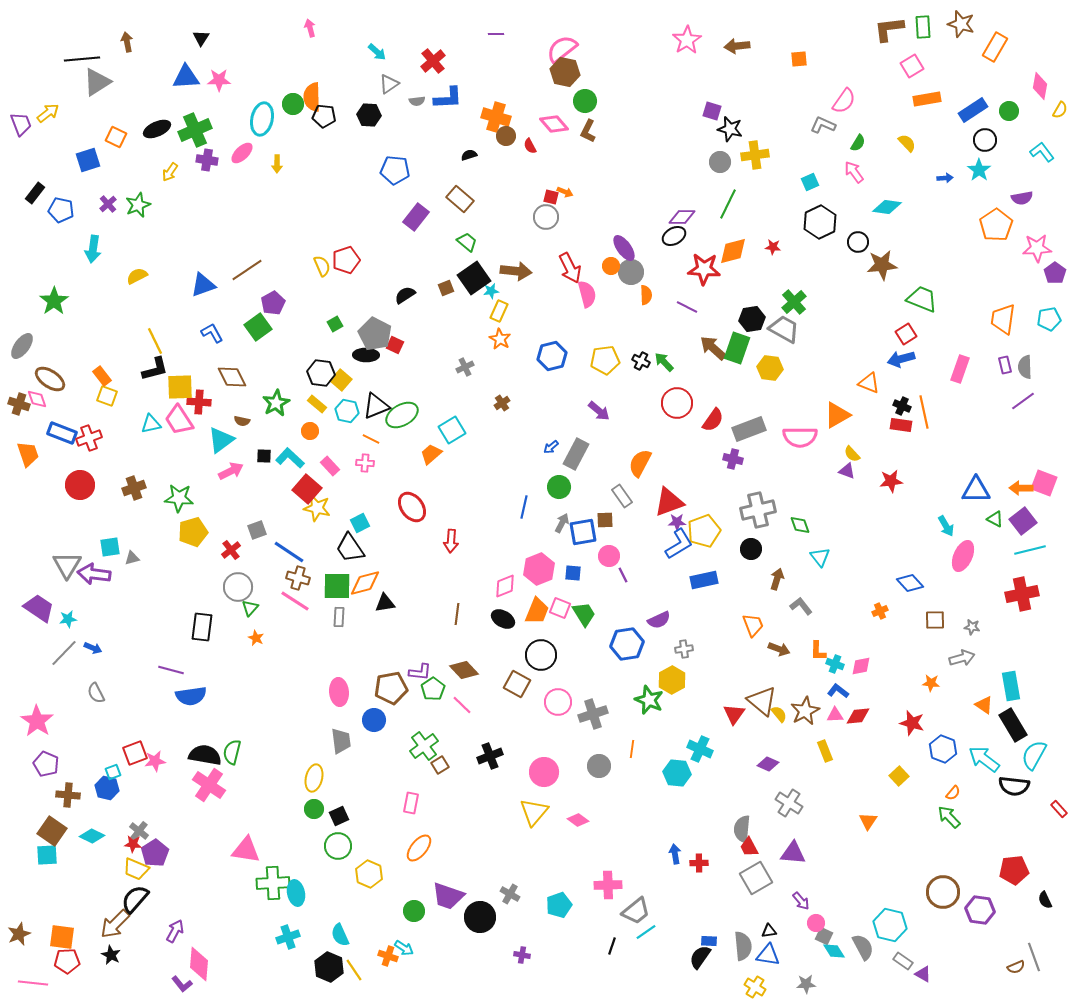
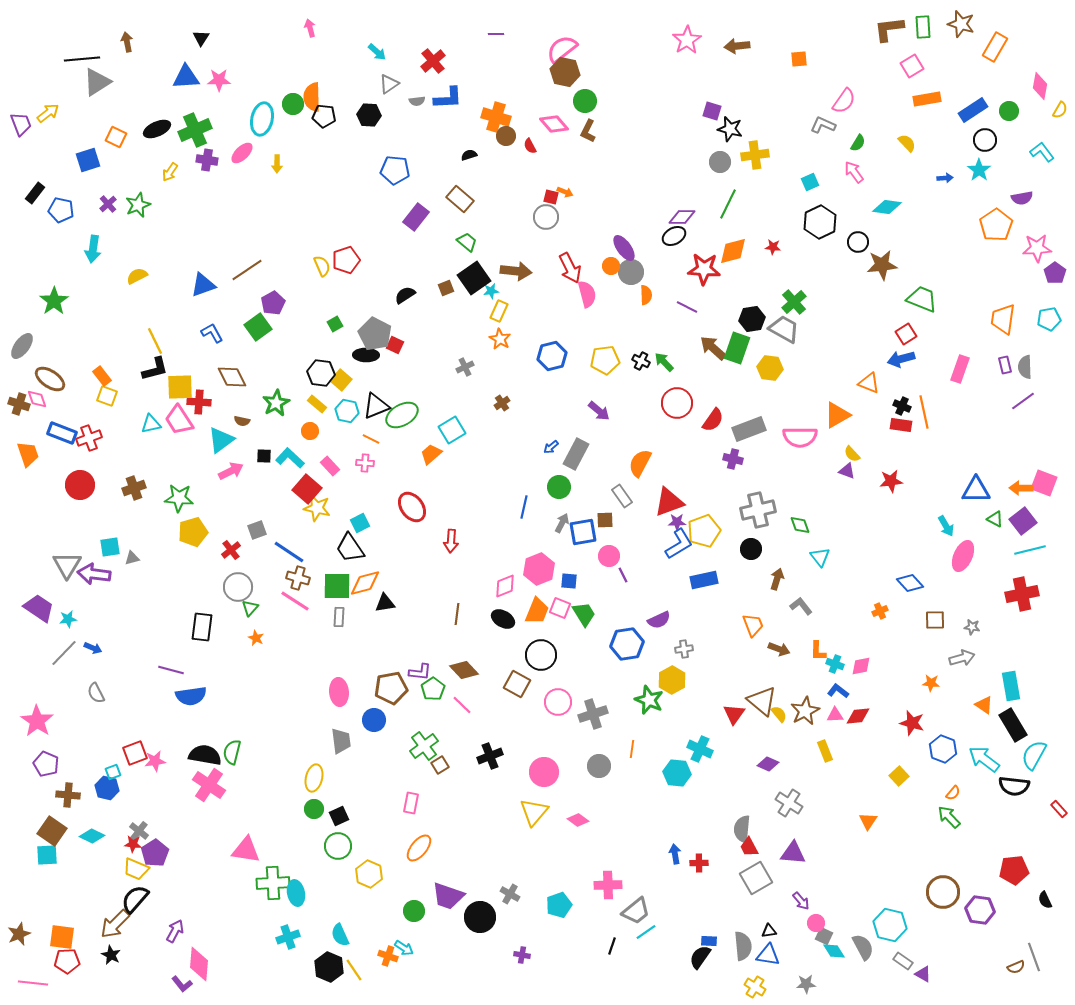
blue square at (573, 573): moved 4 px left, 8 px down
